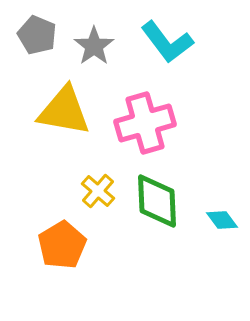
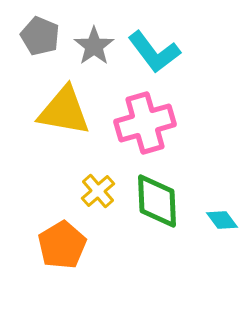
gray pentagon: moved 3 px right, 1 px down
cyan L-shape: moved 13 px left, 10 px down
yellow cross: rotated 8 degrees clockwise
